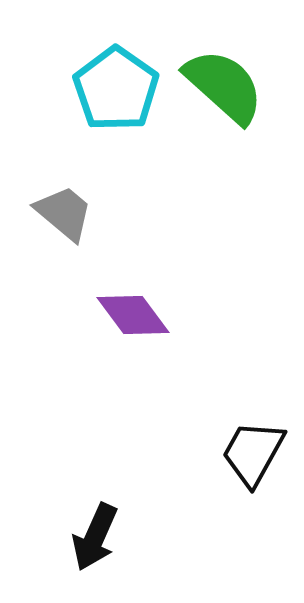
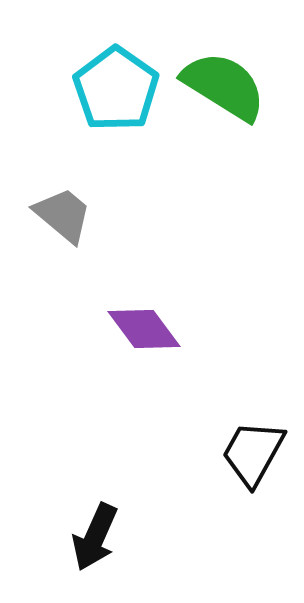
green semicircle: rotated 10 degrees counterclockwise
gray trapezoid: moved 1 px left, 2 px down
purple diamond: moved 11 px right, 14 px down
